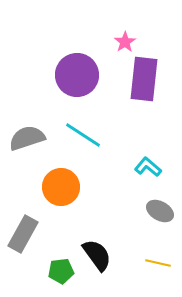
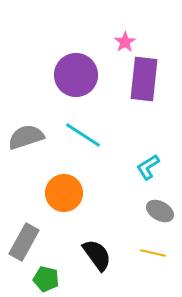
purple circle: moved 1 px left
gray semicircle: moved 1 px left, 1 px up
cyan L-shape: rotated 72 degrees counterclockwise
orange circle: moved 3 px right, 6 px down
gray rectangle: moved 1 px right, 8 px down
yellow line: moved 5 px left, 10 px up
green pentagon: moved 15 px left, 8 px down; rotated 20 degrees clockwise
